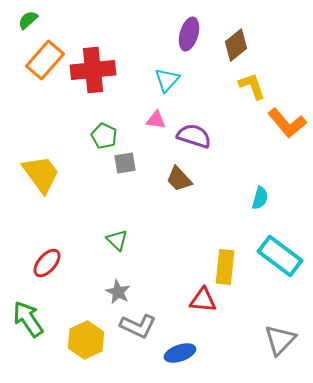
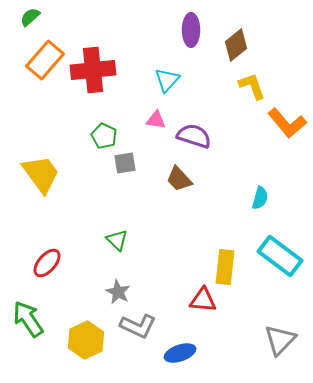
green semicircle: moved 2 px right, 3 px up
purple ellipse: moved 2 px right, 4 px up; rotated 16 degrees counterclockwise
